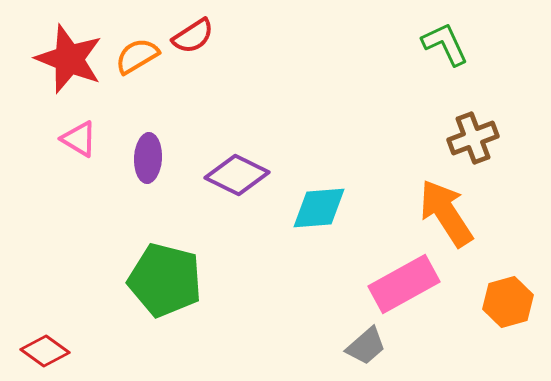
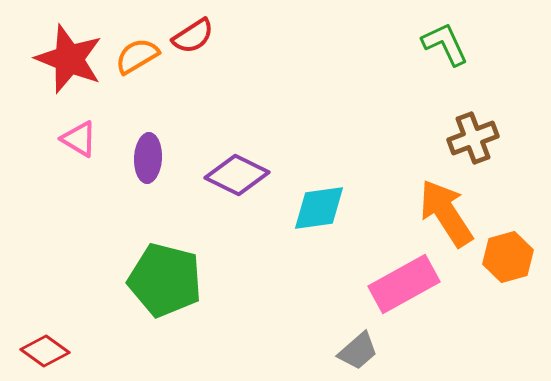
cyan diamond: rotated 4 degrees counterclockwise
orange hexagon: moved 45 px up
gray trapezoid: moved 8 px left, 5 px down
